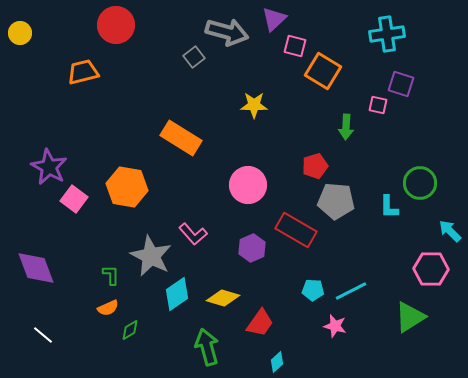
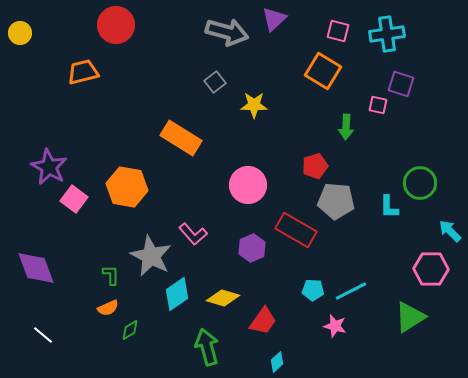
pink square at (295, 46): moved 43 px right, 15 px up
gray square at (194, 57): moved 21 px right, 25 px down
red trapezoid at (260, 323): moved 3 px right, 2 px up
